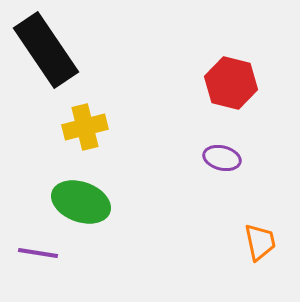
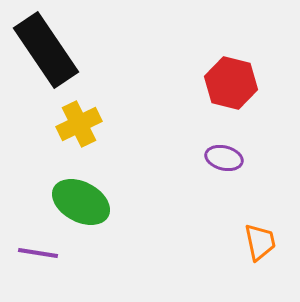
yellow cross: moved 6 px left, 3 px up; rotated 12 degrees counterclockwise
purple ellipse: moved 2 px right
green ellipse: rotated 8 degrees clockwise
